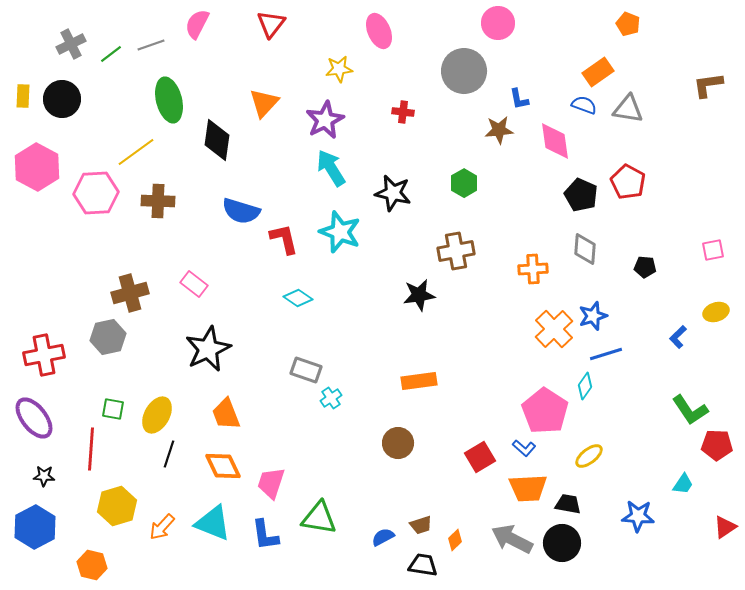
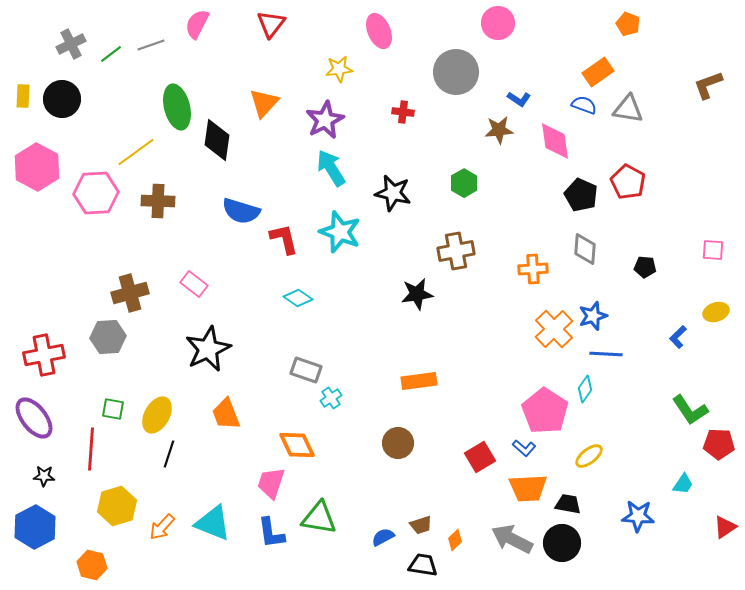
gray circle at (464, 71): moved 8 px left, 1 px down
brown L-shape at (708, 85): rotated 12 degrees counterclockwise
blue L-shape at (519, 99): rotated 45 degrees counterclockwise
green ellipse at (169, 100): moved 8 px right, 7 px down
pink square at (713, 250): rotated 15 degrees clockwise
black star at (419, 295): moved 2 px left, 1 px up
gray hexagon at (108, 337): rotated 8 degrees clockwise
blue line at (606, 354): rotated 20 degrees clockwise
cyan diamond at (585, 386): moved 3 px down
red pentagon at (717, 445): moved 2 px right, 1 px up
orange diamond at (223, 466): moved 74 px right, 21 px up
blue L-shape at (265, 535): moved 6 px right, 2 px up
